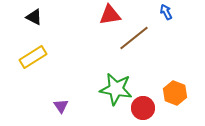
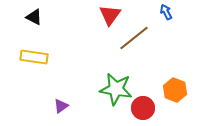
red triangle: rotated 45 degrees counterclockwise
yellow rectangle: moved 1 px right; rotated 40 degrees clockwise
orange hexagon: moved 3 px up
purple triangle: rotated 28 degrees clockwise
